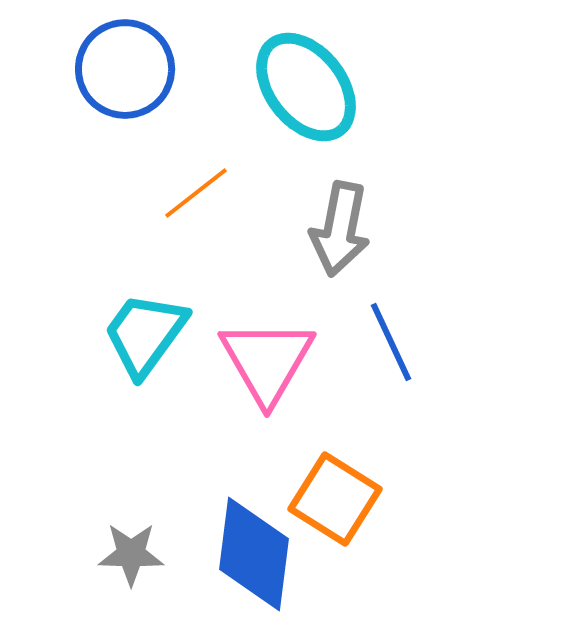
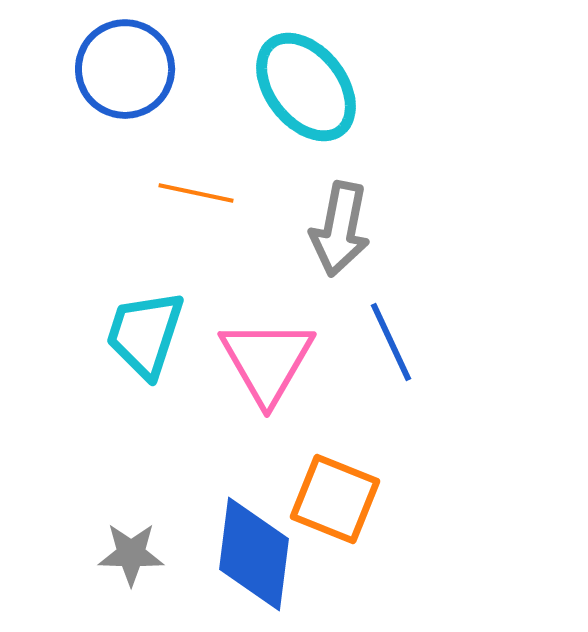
orange line: rotated 50 degrees clockwise
cyan trapezoid: rotated 18 degrees counterclockwise
orange square: rotated 10 degrees counterclockwise
